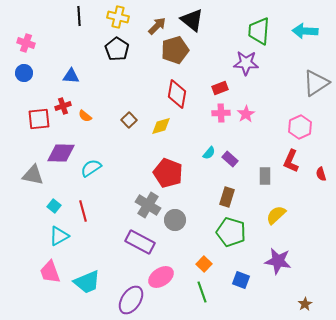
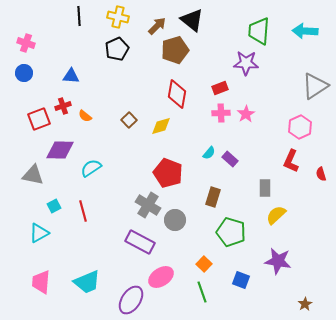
black pentagon at (117, 49): rotated 15 degrees clockwise
gray triangle at (316, 83): moved 1 px left, 3 px down
red square at (39, 119): rotated 15 degrees counterclockwise
purple diamond at (61, 153): moved 1 px left, 3 px up
gray rectangle at (265, 176): moved 12 px down
brown rectangle at (227, 197): moved 14 px left
cyan square at (54, 206): rotated 24 degrees clockwise
cyan triangle at (59, 236): moved 20 px left, 3 px up
pink trapezoid at (50, 272): moved 9 px left, 10 px down; rotated 25 degrees clockwise
